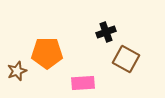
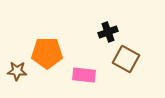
black cross: moved 2 px right
brown star: rotated 24 degrees clockwise
pink rectangle: moved 1 px right, 8 px up; rotated 10 degrees clockwise
